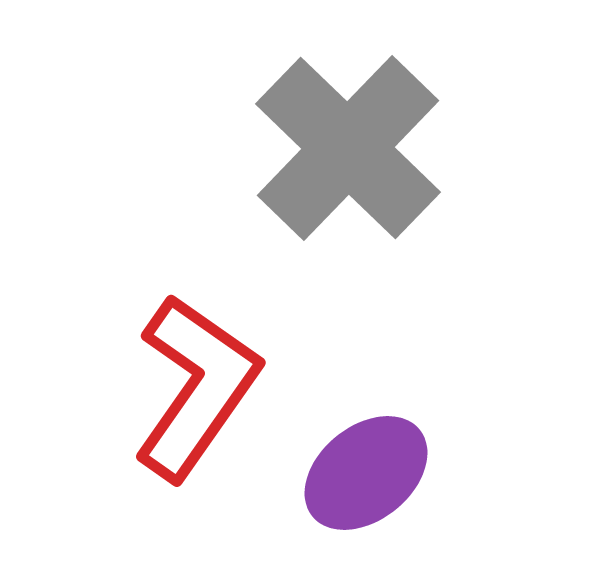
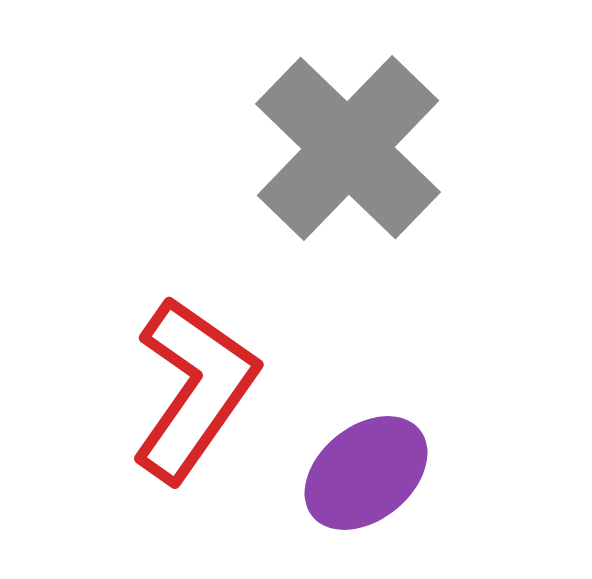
red L-shape: moved 2 px left, 2 px down
